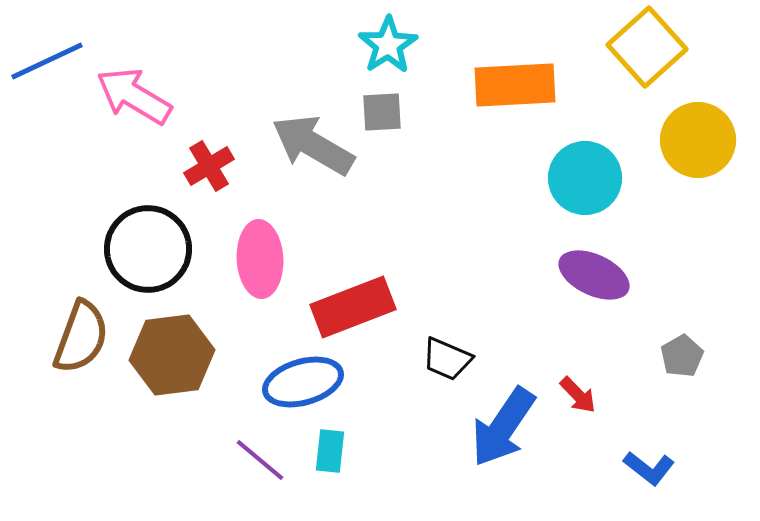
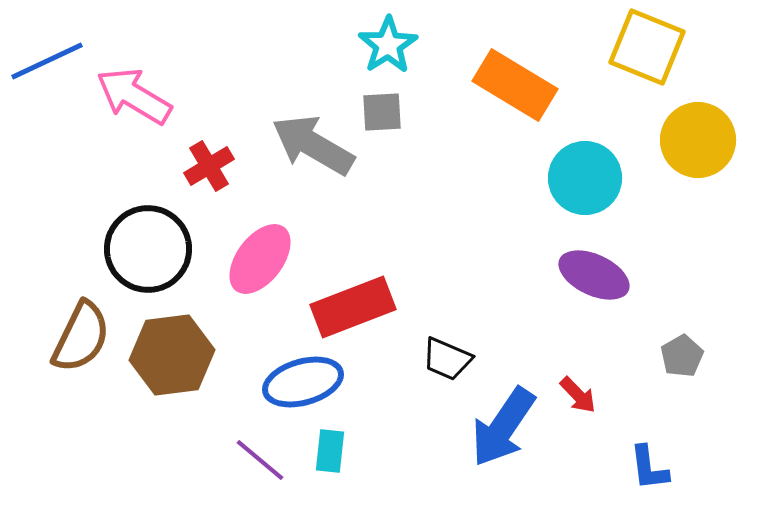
yellow square: rotated 26 degrees counterclockwise
orange rectangle: rotated 34 degrees clockwise
pink ellipse: rotated 40 degrees clockwise
brown semicircle: rotated 6 degrees clockwise
blue L-shape: rotated 45 degrees clockwise
